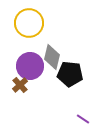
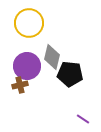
purple circle: moved 3 px left
brown cross: rotated 28 degrees clockwise
